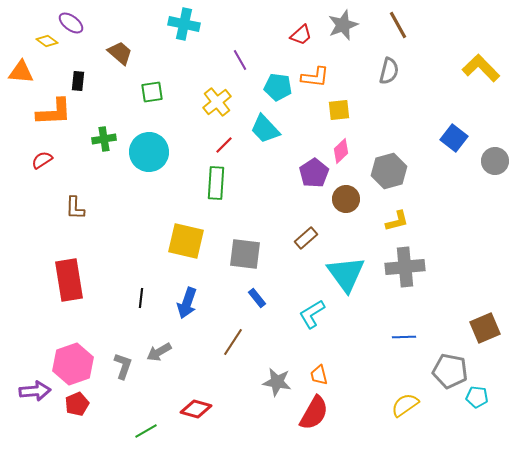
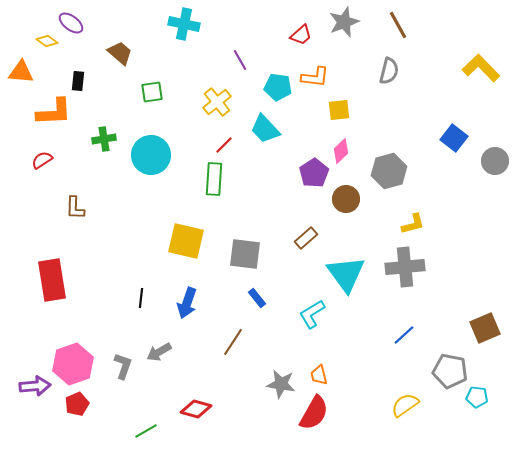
gray star at (343, 25): moved 1 px right, 3 px up
cyan circle at (149, 152): moved 2 px right, 3 px down
green rectangle at (216, 183): moved 2 px left, 4 px up
yellow L-shape at (397, 221): moved 16 px right, 3 px down
red rectangle at (69, 280): moved 17 px left
blue line at (404, 337): moved 2 px up; rotated 40 degrees counterclockwise
gray star at (277, 382): moved 4 px right, 2 px down
purple arrow at (35, 391): moved 5 px up
